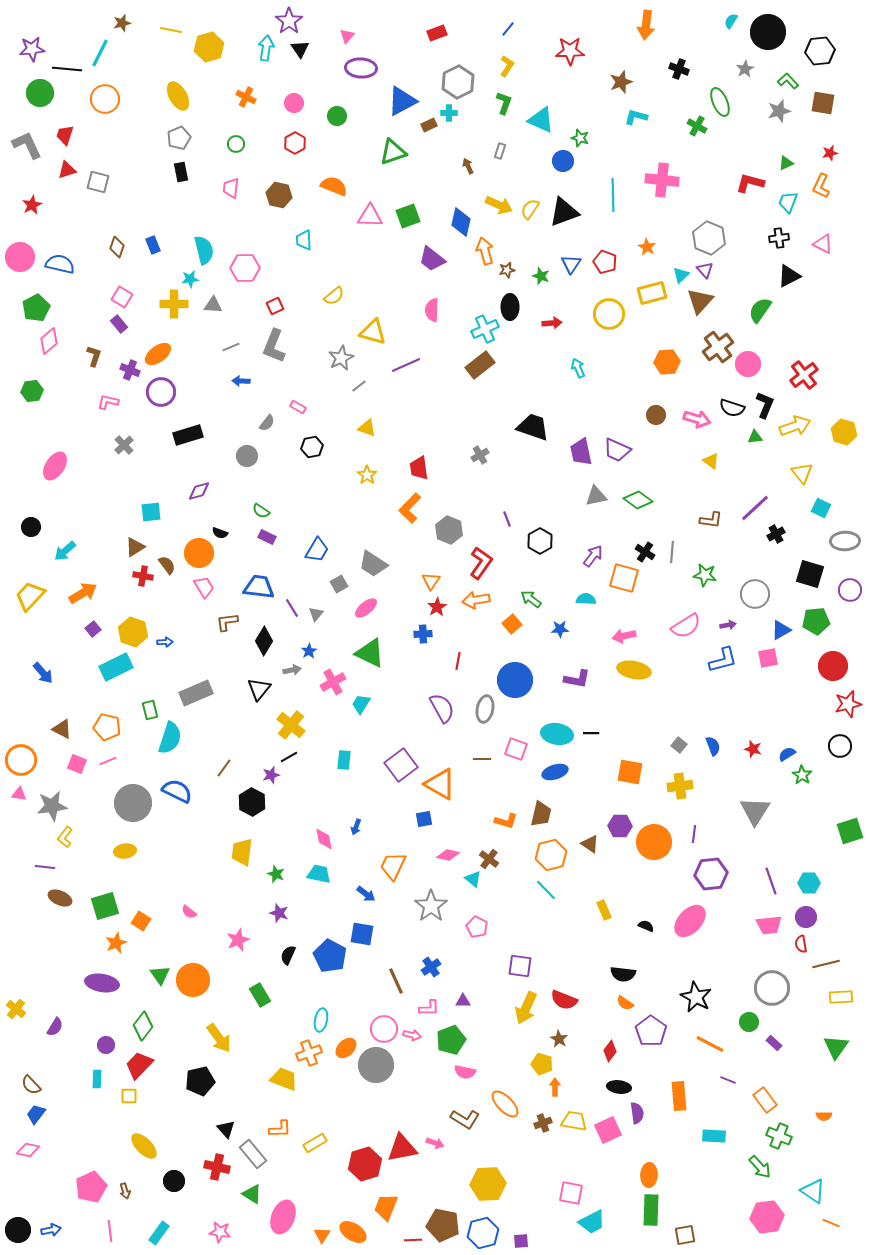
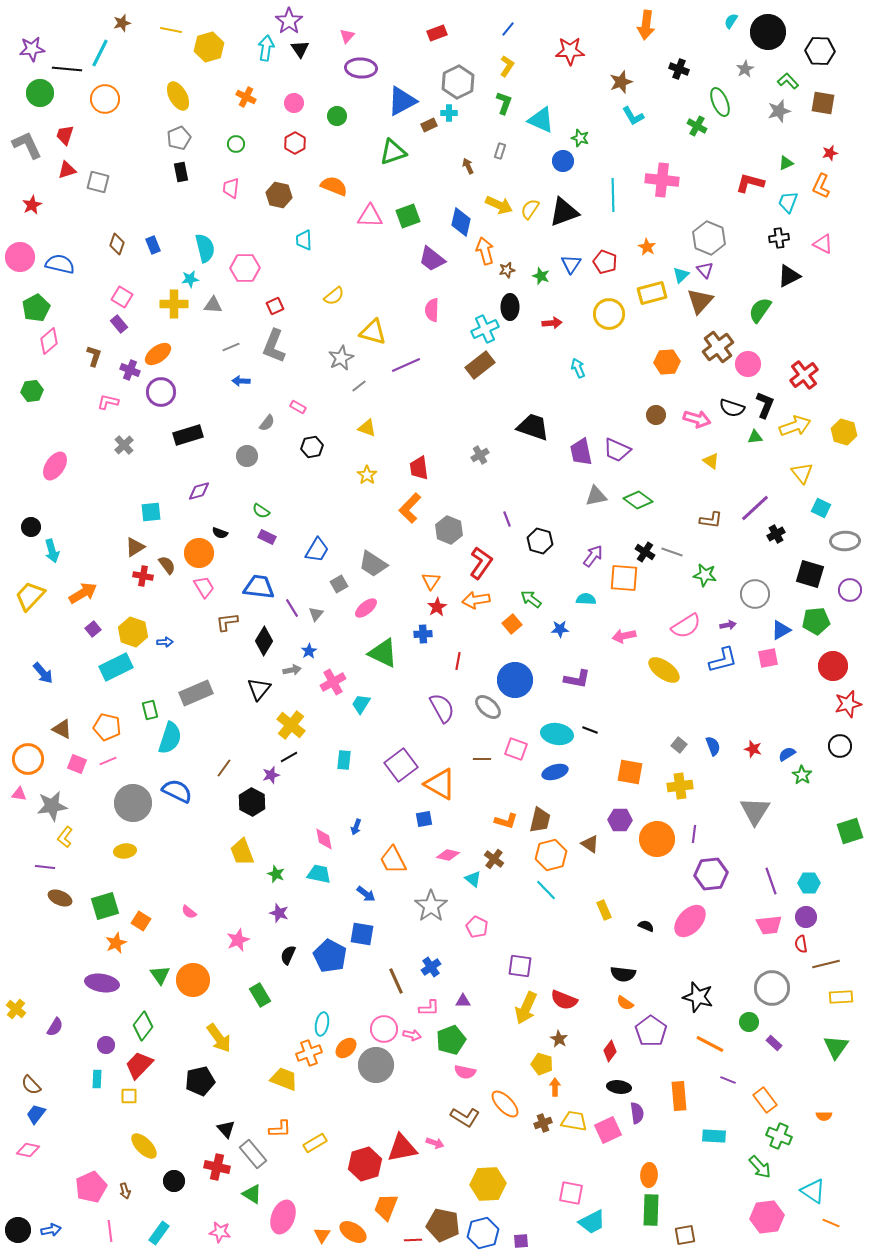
black hexagon at (820, 51): rotated 8 degrees clockwise
cyan L-shape at (636, 117): moved 3 px left, 1 px up; rotated 135 degrees counterclockwise
brown diamond at (117, 247): moved 3 px up
cyan semicircle at (204, 250): moved 1 px right, 2 px up
black hexagon at (540, 541): rotated 15 degrees counterclockwise
cyan arrow at (65, 551): moved 13 px left; rotated 65 degrees counterclockwise
gray line at (672, 552): rotated 75 degrees counterclockwise
orange square at (624, 578): rotated 12 degrees counterclockwise
green triangle at (370, 653): moved 13 px right
yellow ellipse at (634, 670): moved 30 px right; rotated 24 degrees clockwise
gray ellipse at (485, 709): moved 3 px right, 2 px up; rotated 60 degrees counterclockwise
black line at (591, 733): moved 1 px left, 3 px up; rotated 21 degrees clockwise
orange circle at (21, 760): moved 7 px right, 1 px up
brown trapezoid at (541, 814): moved 1 px left, 6 px down
purple hexagon at (620, 826): moved 6 px up
orange circle at (654, 842): moved 3 px right, 3 px up
yellow trapezoid at (242, 852): rotated 28 degrees counterclockwise
brown cross at (489, 859): moved 5 px right
orange trapezoid at (393, 866): moved 6 px up; rotated 52 degrees counterclockwise
black star at (696, 997): moved 2 px right; rotated 12 degrees counterclockwise
cyan ellipse at (321, 1020): moved 1 px right, 4 px down
brown L-shape at (465, 1119): moved 2 px up
